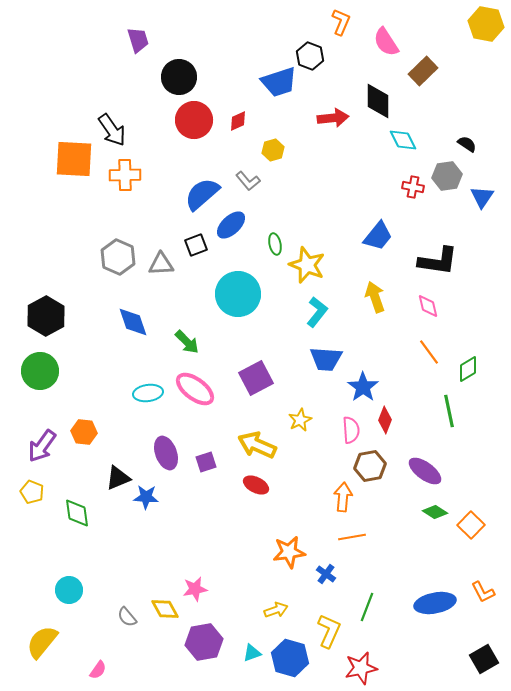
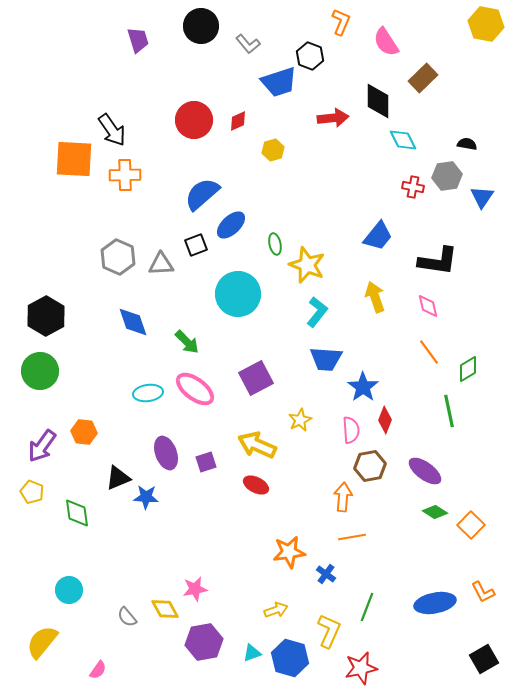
brown rectangle at (423, 71): moved 7 px down
black circle at (179, 77): moved 22 px right, 51 px up
black semicircle at (467, 144): rotated 24 degrees counterclockwise
gray L-shape at (248, 181): moved 137 px up
